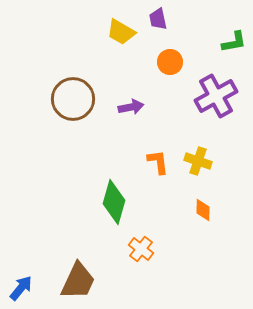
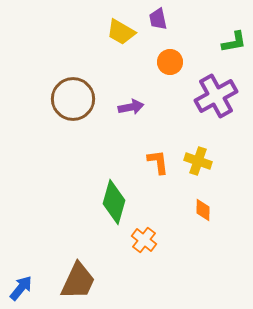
orange cross: moved 3 px right, 9 px up
